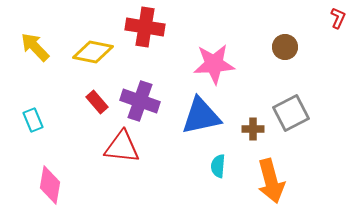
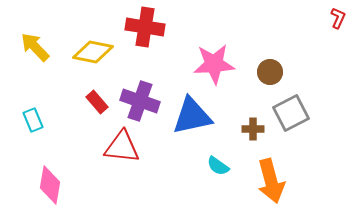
brown circle: moved 15 px left, 25 px down
blue triangle: moved 9 px left
cyan semicircle: rotated 60 degrees counterclockwise
